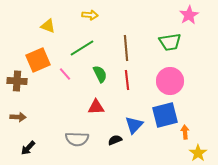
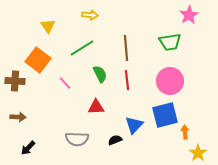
yellow triangle: rotated 35 degrees clockwise
orange square: rotated 30 degrees counterclockwise
pink line: moved 9 px down
brown cross: moved 2 px left
